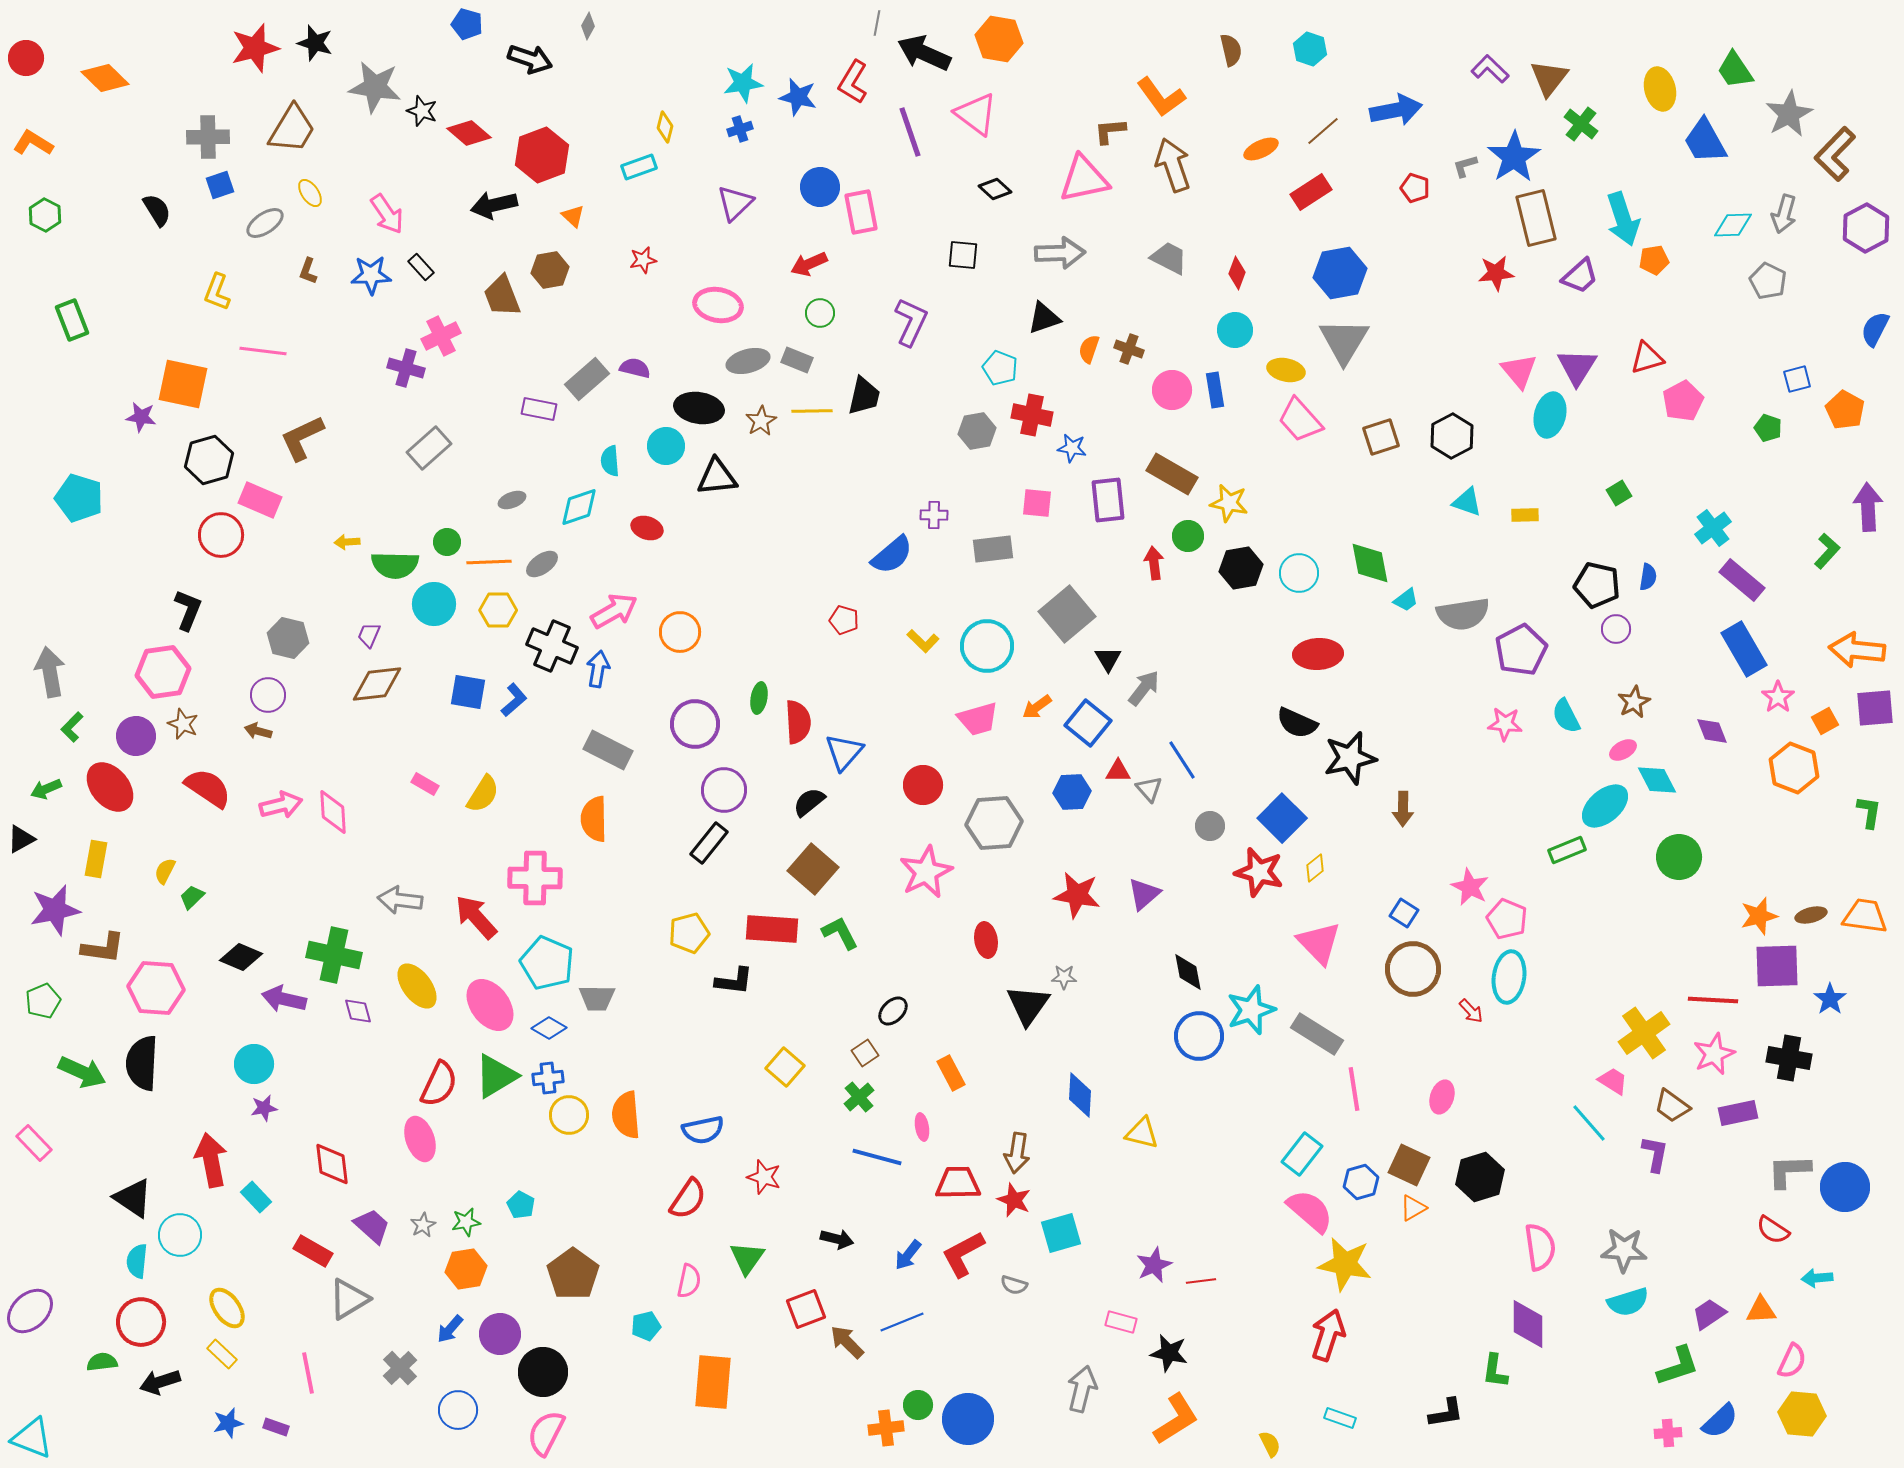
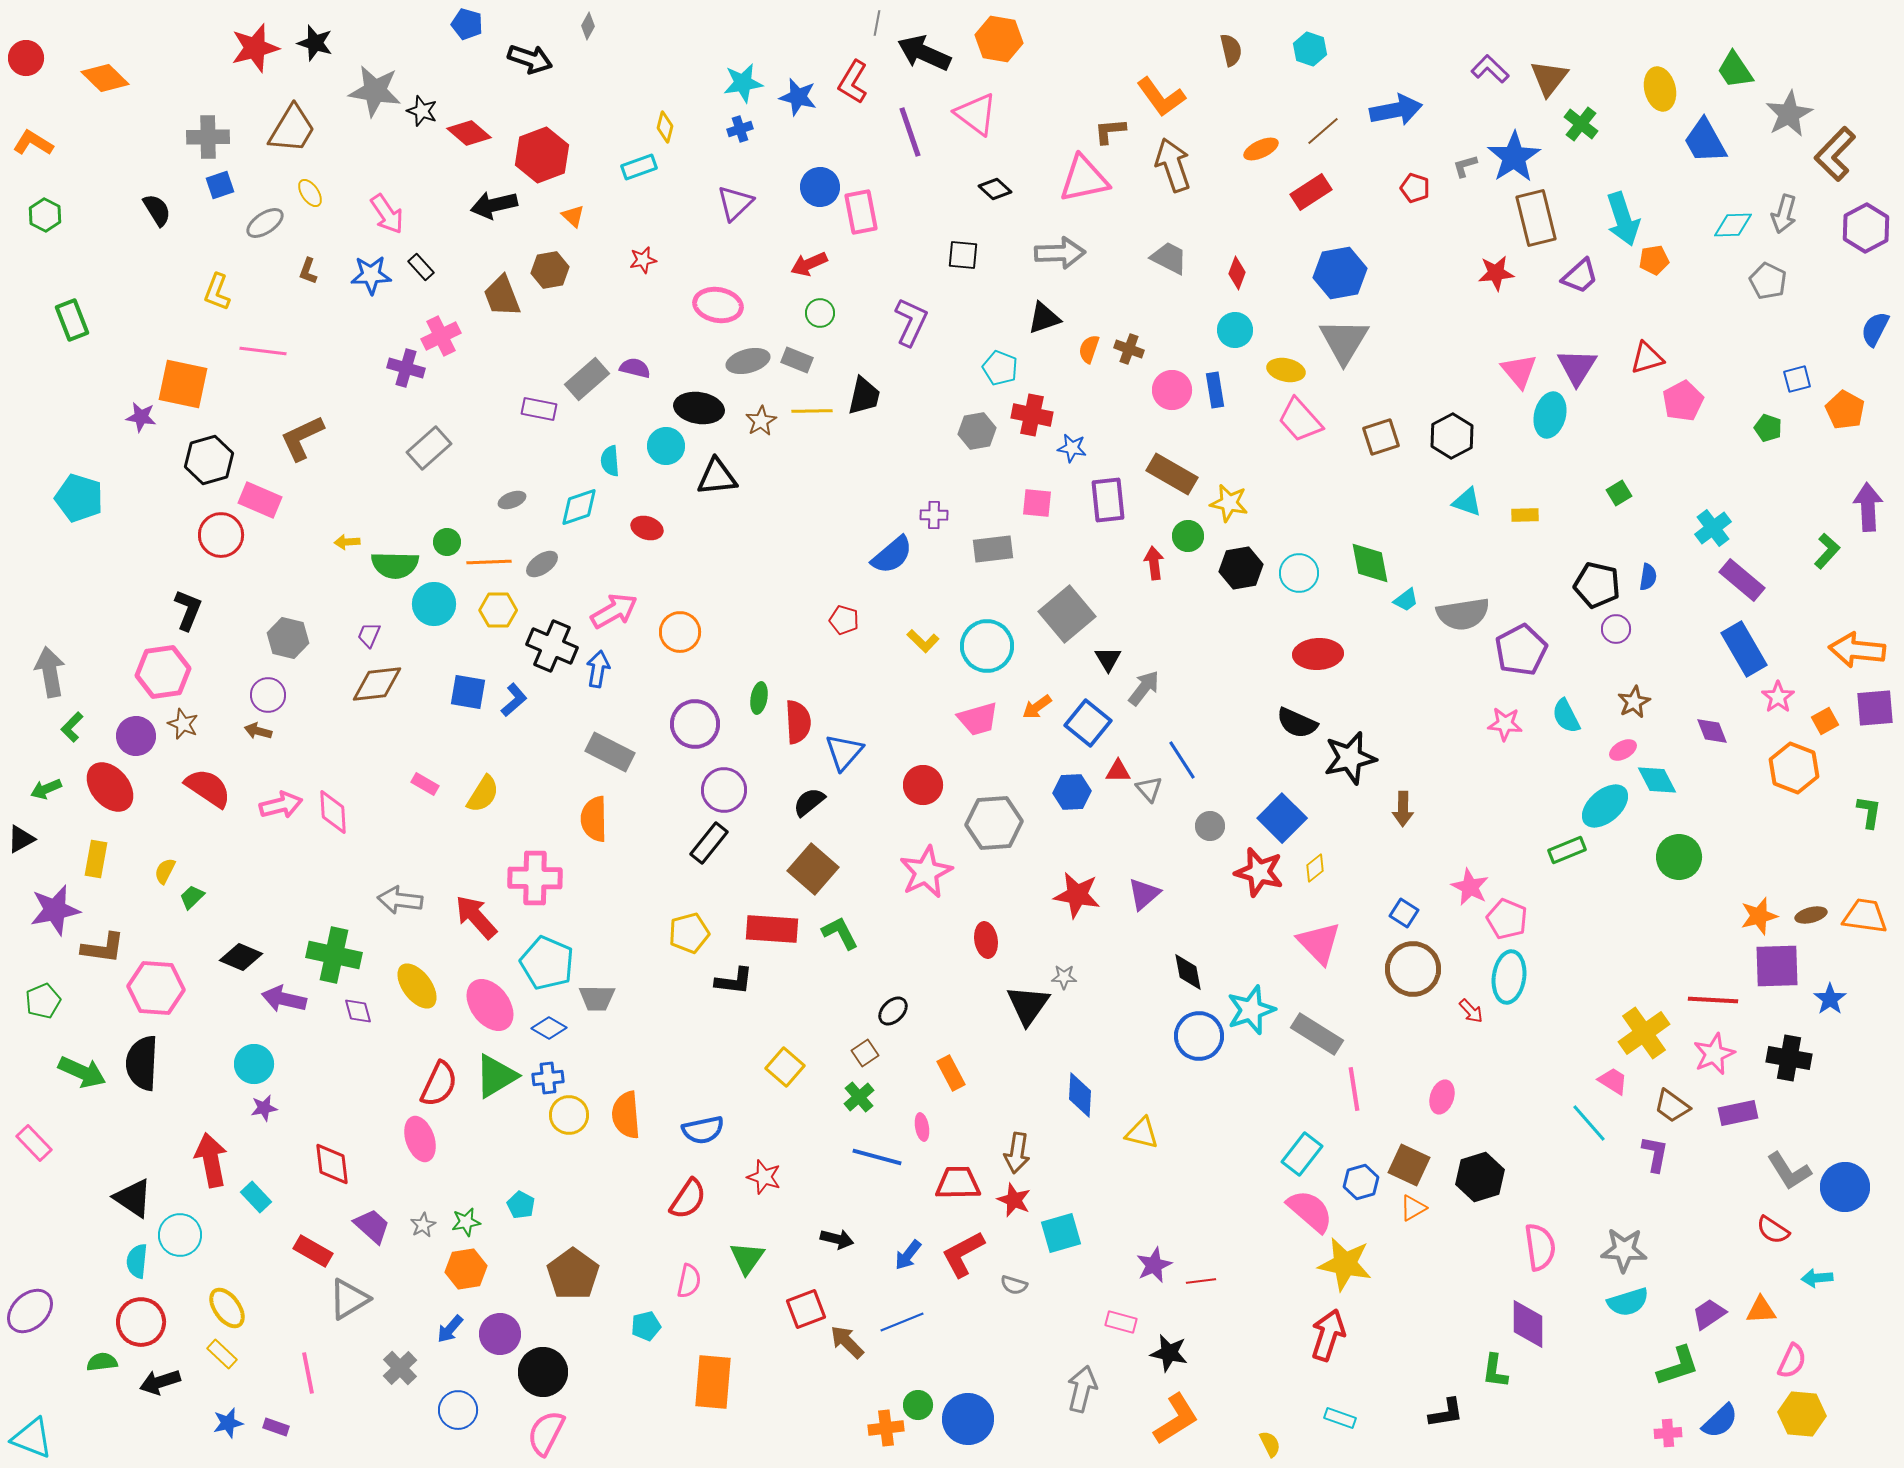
gray star at (375, 87): moved 4 px down
gray rectangle at (608, 750): moved 2 px right, 2 px down
gray L-shape at (1789, 1171): rotated 120 degrees counterclockwise
